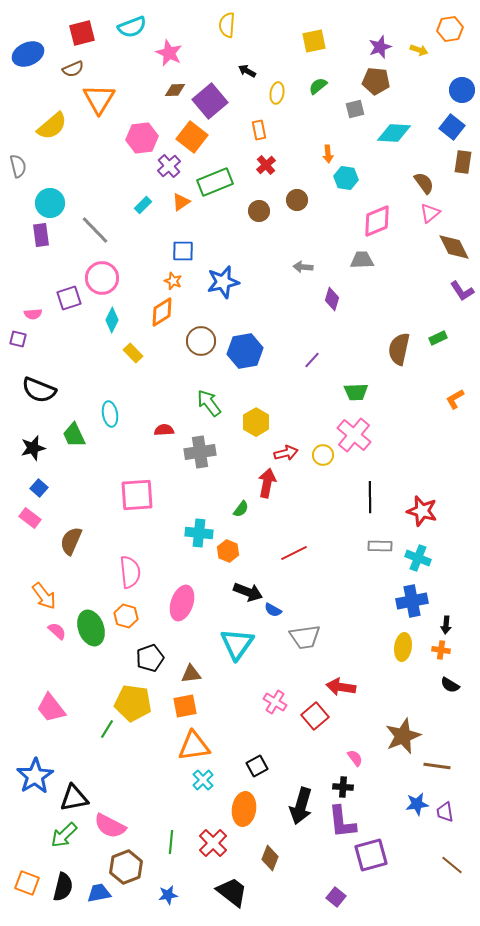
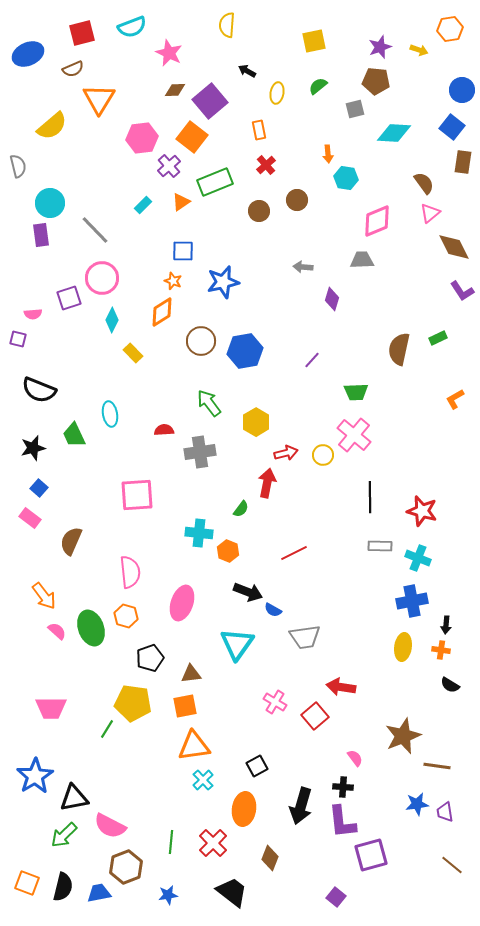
pink trapezoid at (51, 708): rotated 52 degrees counterclockwise
